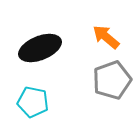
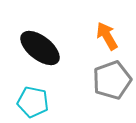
orange arrow: moved 1 px right, 1 px up; rotated 20 degrees clockwise
black ellipse: rotated 60 degrees clockwise
